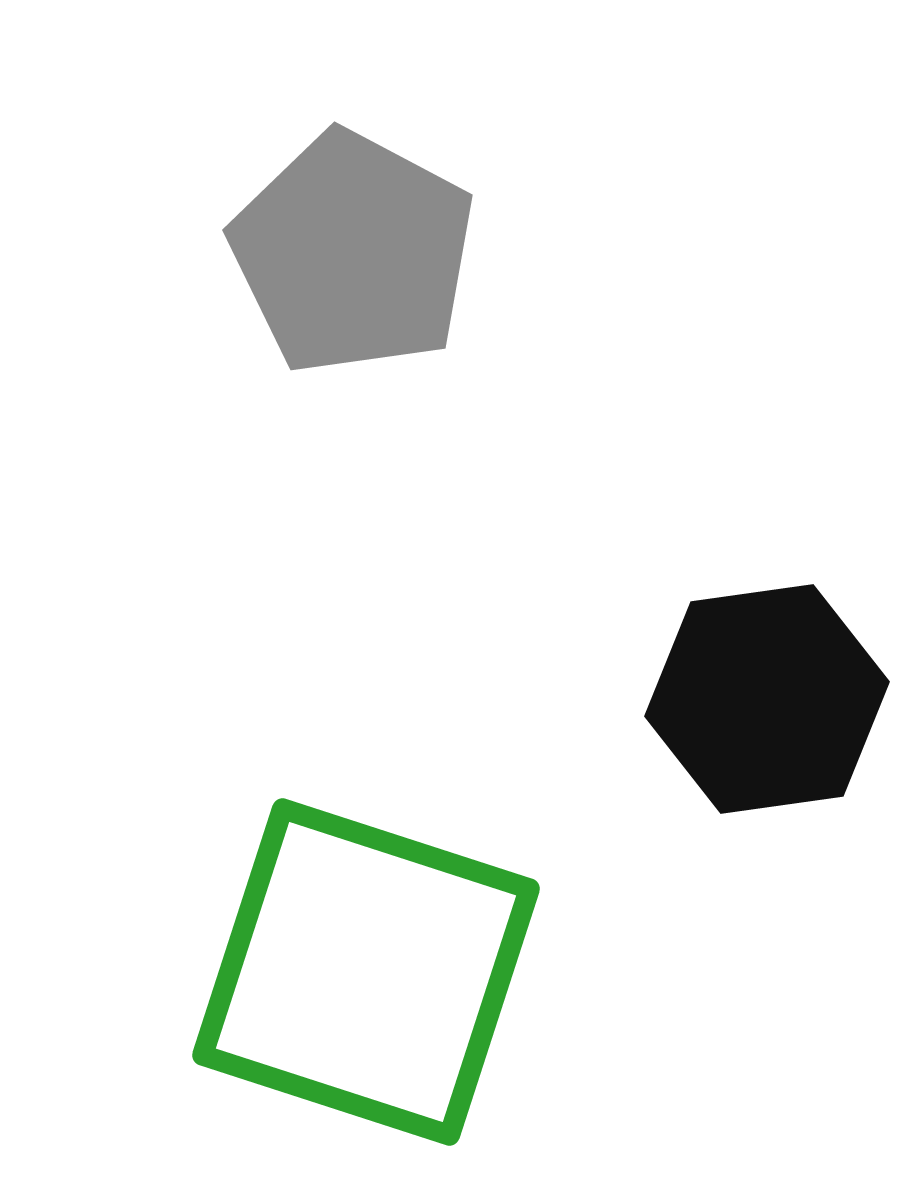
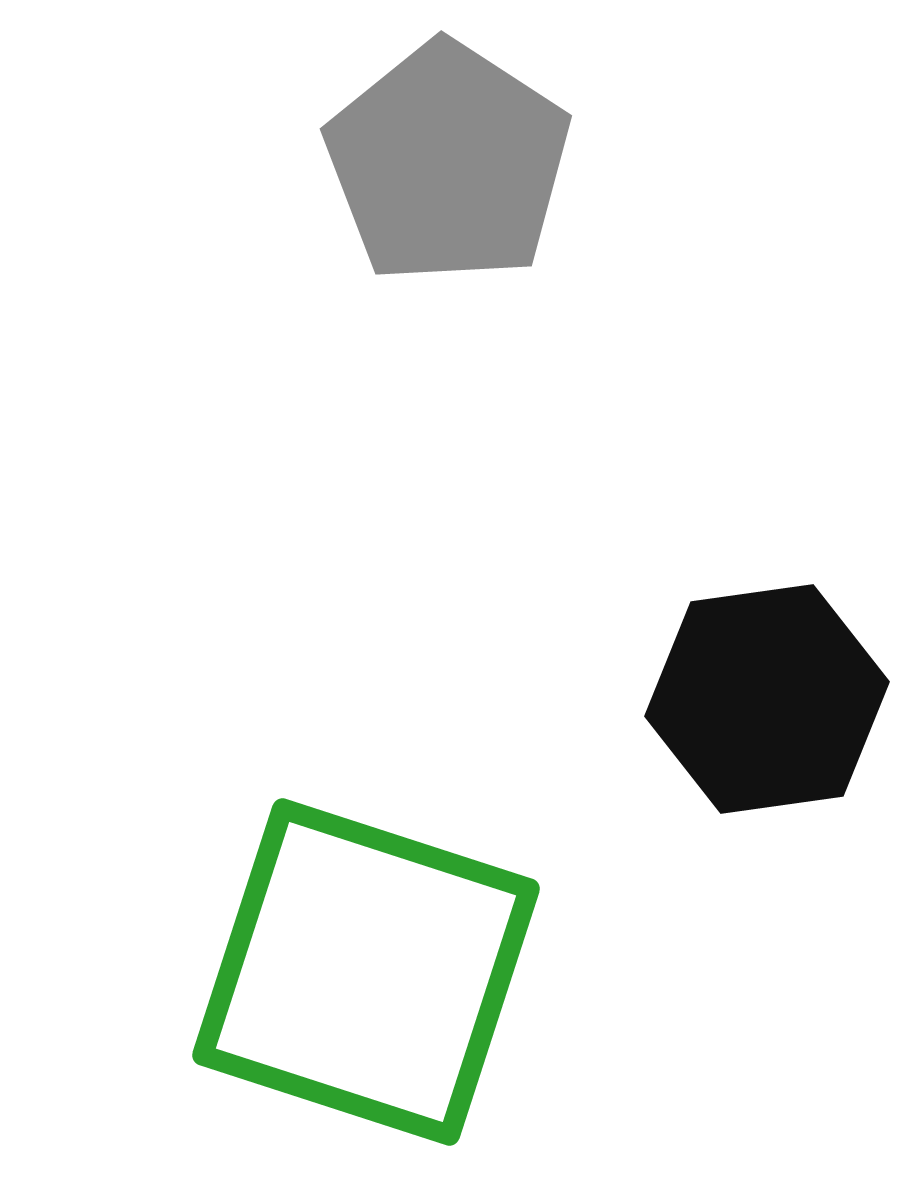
gray pentagon: moved 95 px right, 90 px up; rotated 5 degrees clockwise
